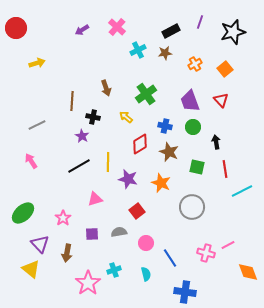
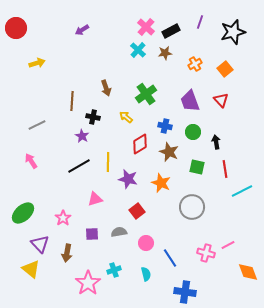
pink cross at (117, 27): moved 29 px right
cyan cross at (138, 50): rotated 21 degrees counterclockwise
green circle at (193, 127): moved 5 px down
